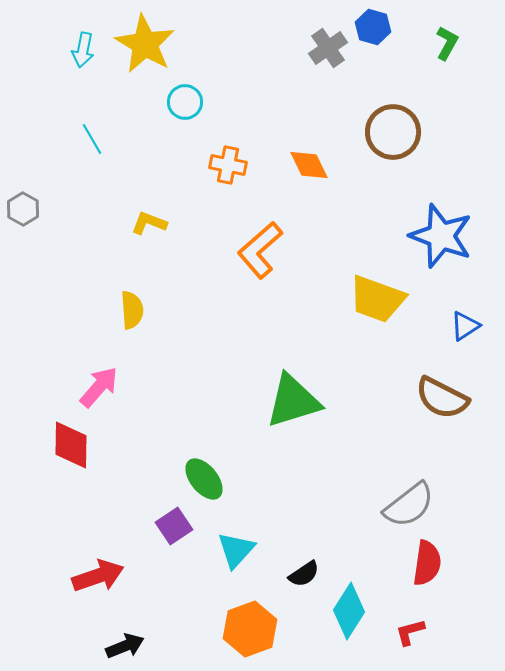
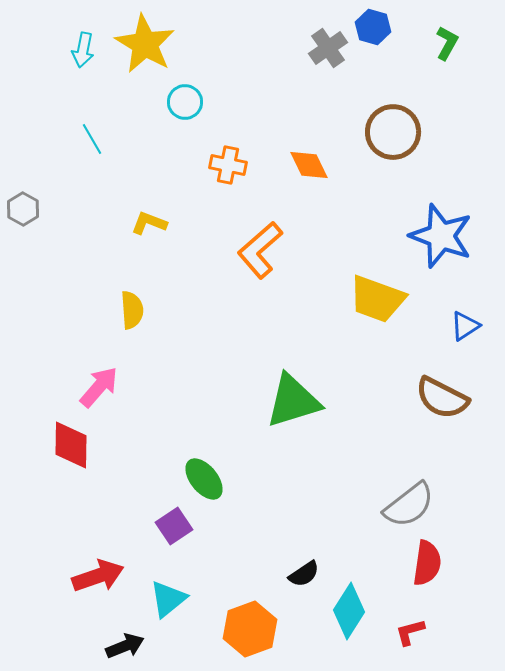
cyan triangle: moved 68 px left, 49 px down; rotated 9 degrees clockwise
